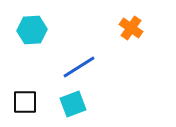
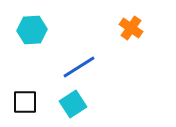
cyan square: rotated 12 degrees counterclockwise
